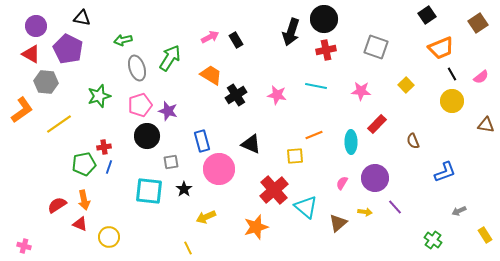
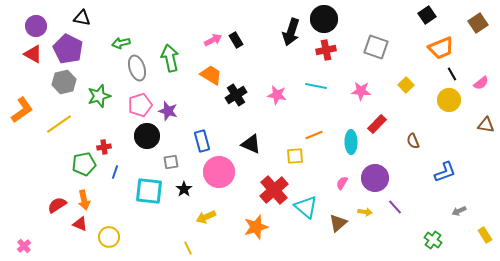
pink arrow at (210, 37): moved 3 px right, 3 px down
green arrow at (123, 40): moved 2 px left, 3 px down
red triangle at (31, 54): moved 2 px right
green arrow at (170, 58): rotated 44 degrees counterclockwise
pink semicircle at (481, 77): moved 6 px down
gray hexagon at (46, 82): moved 18 px right; rotated 20 degrees counterclockwise
yellow circle at (452, 101): moved 3 px left, 1 px up
blue line at (109, 167): moved 6 px right, 5 px down
pink circle at (219, 169): moved 3 px down
pink cross at (24, 246): rotated 32 degrees clockwise
